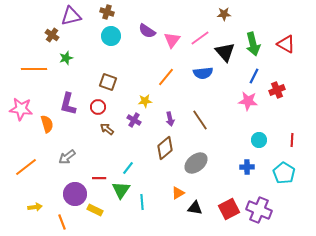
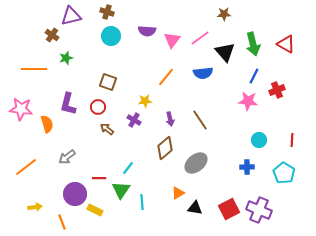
purple semicircle at (147, 31): rotated 30 degrees counterclockwise
